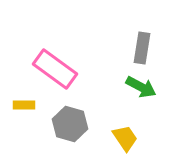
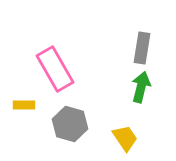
pink rectangle: rotated 24 degrees clockwise
green arrow: rotated 104 degrees counterclockwise
